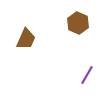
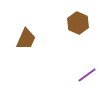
purple line: rotated 24 degrees clockwise
